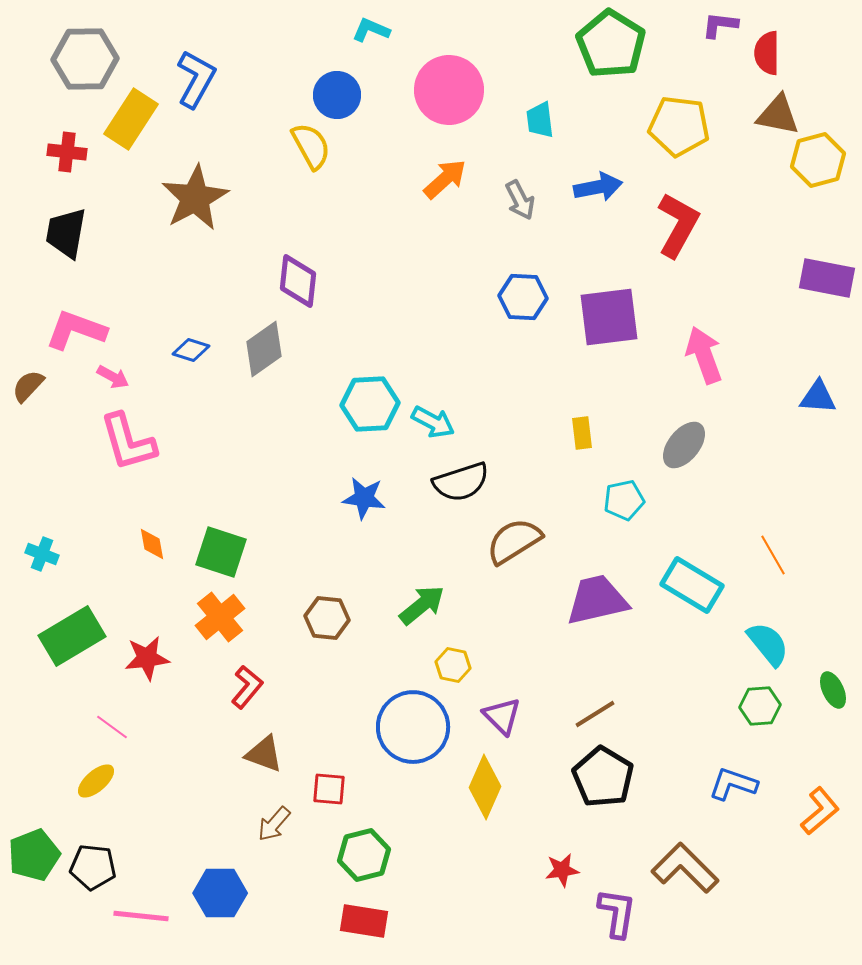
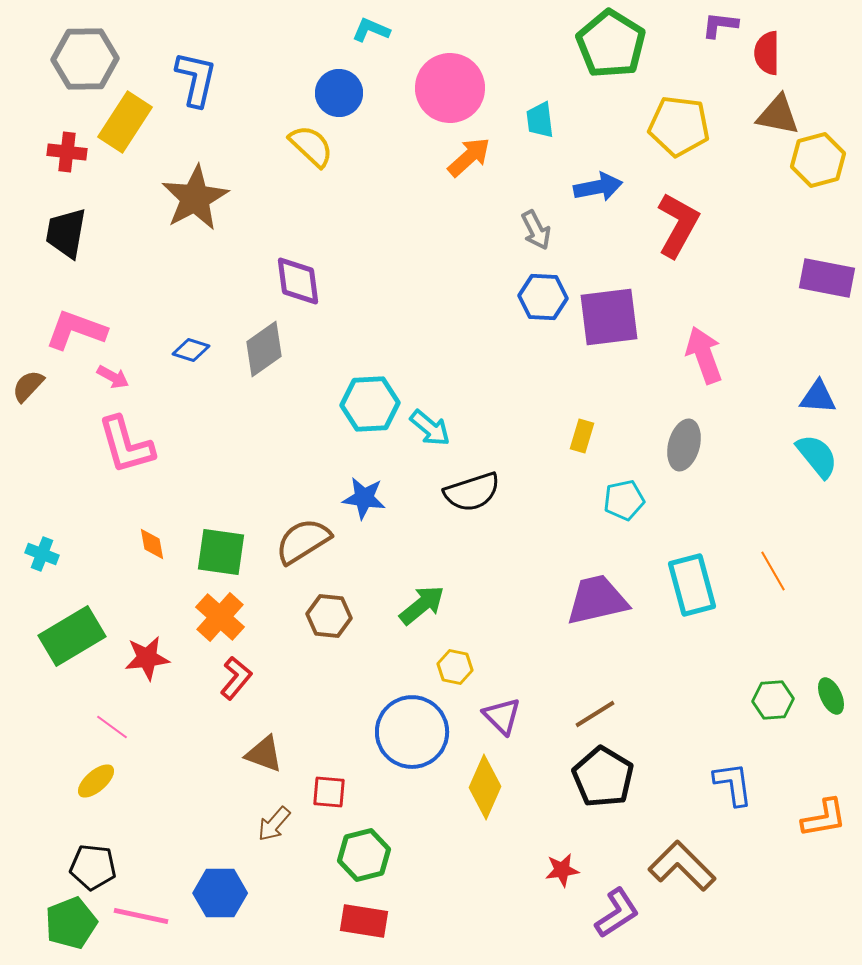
blue L-shape at (196, 79): rotated 16 degrees counterclockwise
pink circle at (449, 90): moved 1 px right, 2 px up
blue circle at (337, 95): moved 2 px right, 2 px up
yellow rectangle at (131, 119): moved 6 px left, 3 px down
yellow semicircle at (311, 146): rotated 18 degrees counterclockwise
orange arrow at (445, 179): moved 24 px right, 22 px up
gray arrow at (520, 200): moved 16 px right, 30 px down
purple diamond at (298, 281): rotated 14 degrees counterclockwise
blue hexagon at (523, 297): moved 20 px right
cyan arrow at (433, 422): moved 3 px left, 6 px down; rotated 12 degrees clockwise
yellow rectangle at (582, 433): moved 3 px down; rotated 24 degrees clockwise
pink L-shape at (128, 442): moved 2 px left, 3 px down
gray ellipse at (684, 445): rotated 24 degrees counterclockwise
black semicircle at (461, 482): moved 11 px right, 10 px down
brown semicircle at (514, 541): moved 211 px left
green square at (221, 552): rotated 10 degrees counterclockwise
orange line at (773, 555): moved 16 px down
cyan rectangle at (692, 585): rotated 44 degrees clockwise
orange cross at (220, 617): rotated 9 degrees counterclockwise
brown hexagon at (327, 618): moved 2 px right, 2 px up
cyan semicircle at (768, 644): moved 49 px right, 188 px up
yellow hexagon at (453, 665): moved 2 px right, 2 px down
red L-shape at (247, 687): moved 11 px left, 9 px up
green ellipse at (833, 690): moved 2 px left, 6 px down
green hexagon at (760, 706): moved 13 px right, 6 px up
blue circle at (413, 727): moved 1 px left, 5 px down
blue L-shape at (733, 784): rotated 63 degrees clockwise
red square at (329, 789): moved 3 px down
orange L-shape at (820, 811): moved 4 px right, 7 px down; rotated 30 degrees clockwise
green pentagon at (34, 855): moved 37 px right, 68 px down
brown L-shape at (685, 868): moved 3 px left, 2 px up
purple L-shape at (617, 913): rotated 48 degrees clockwise
pink line at (141, 916): rotated 6 degrees clockwise
